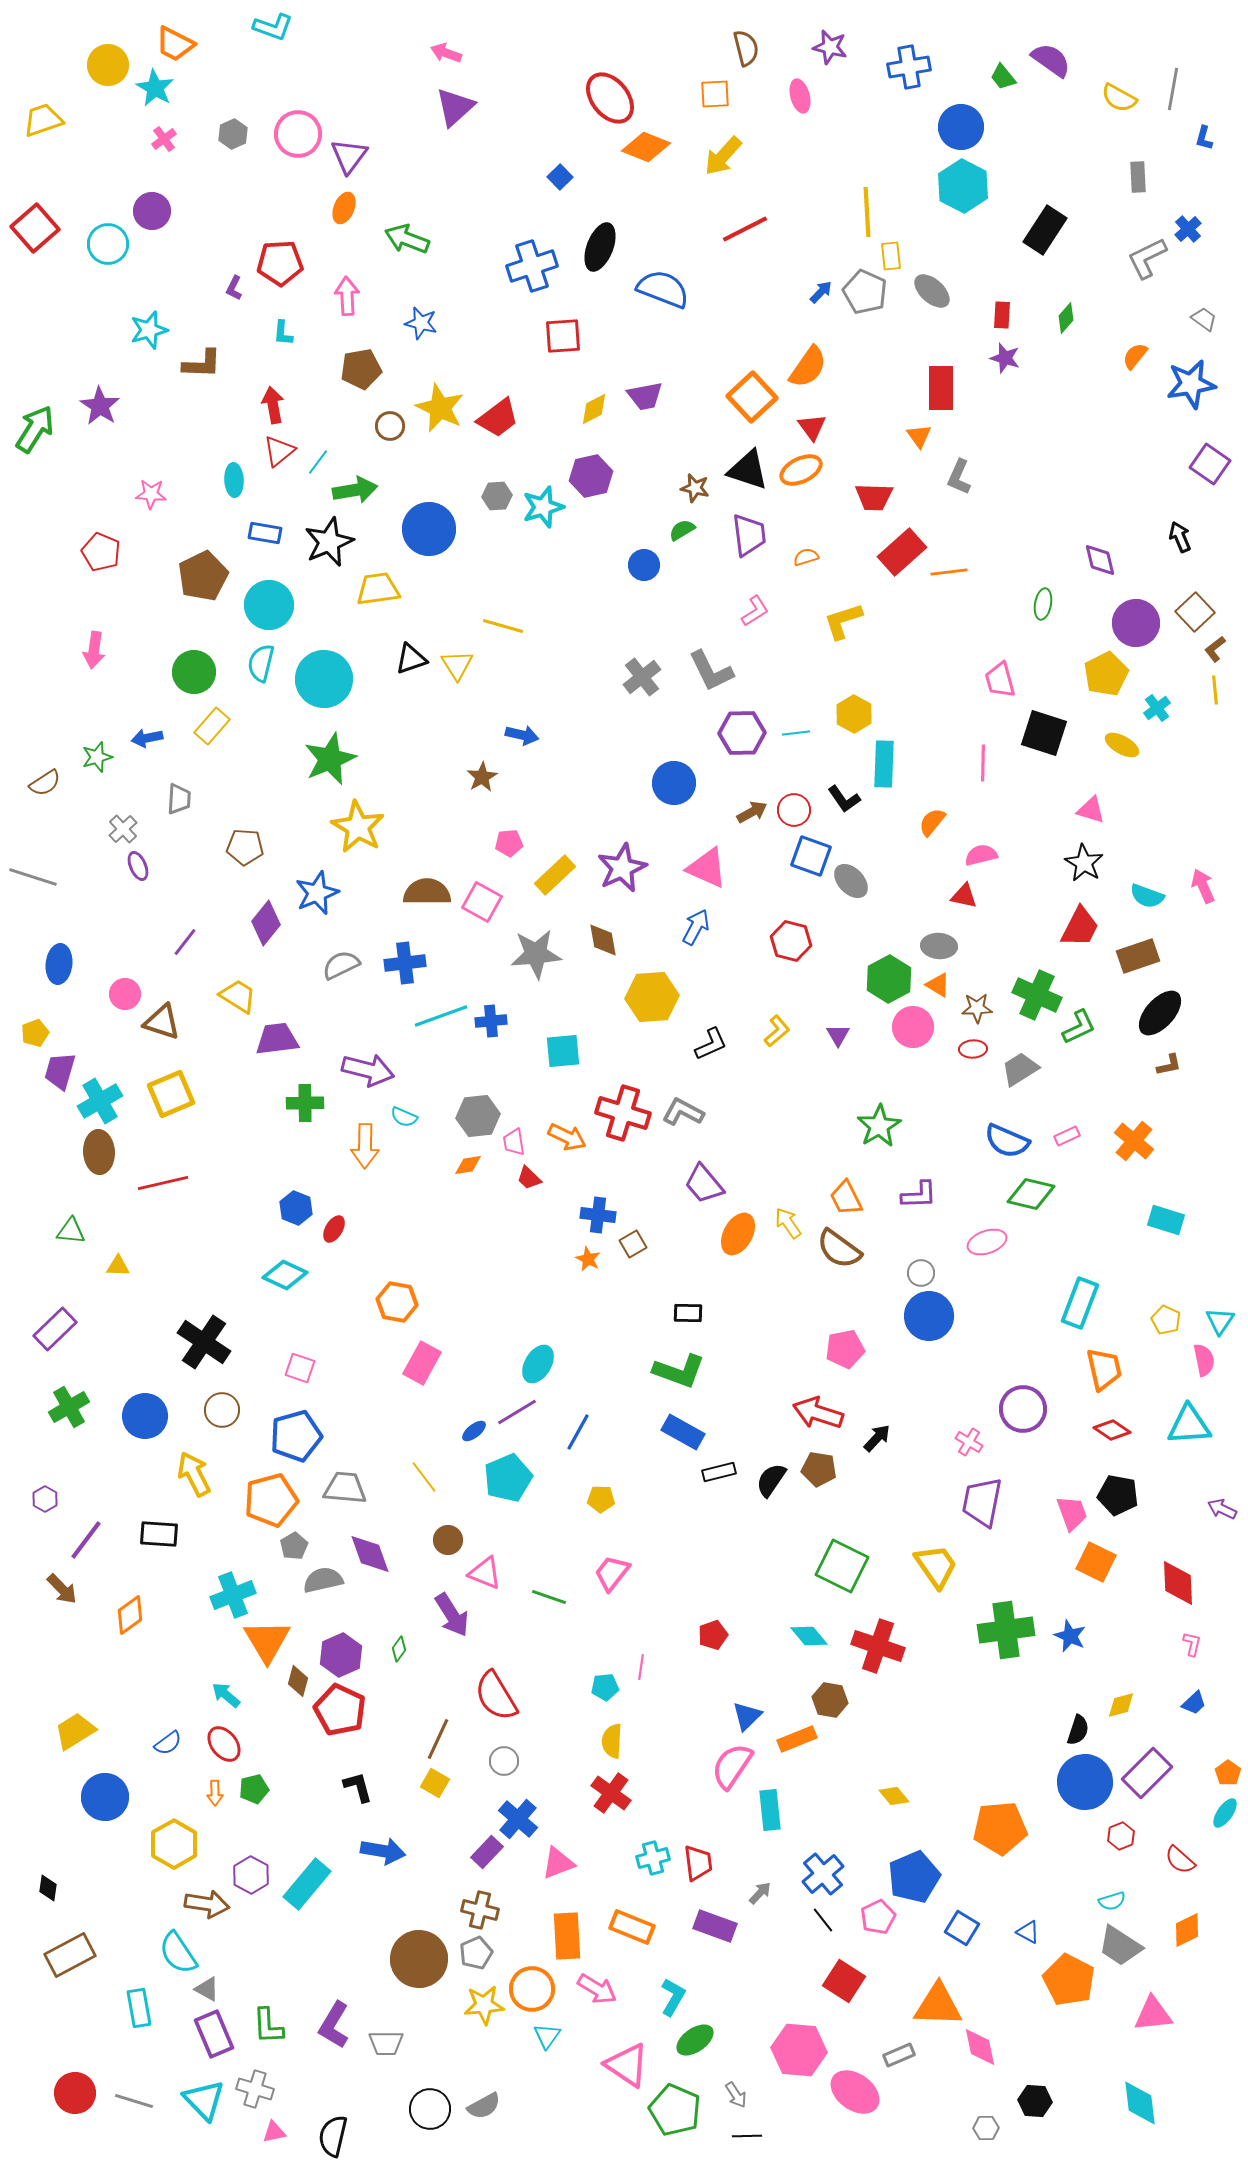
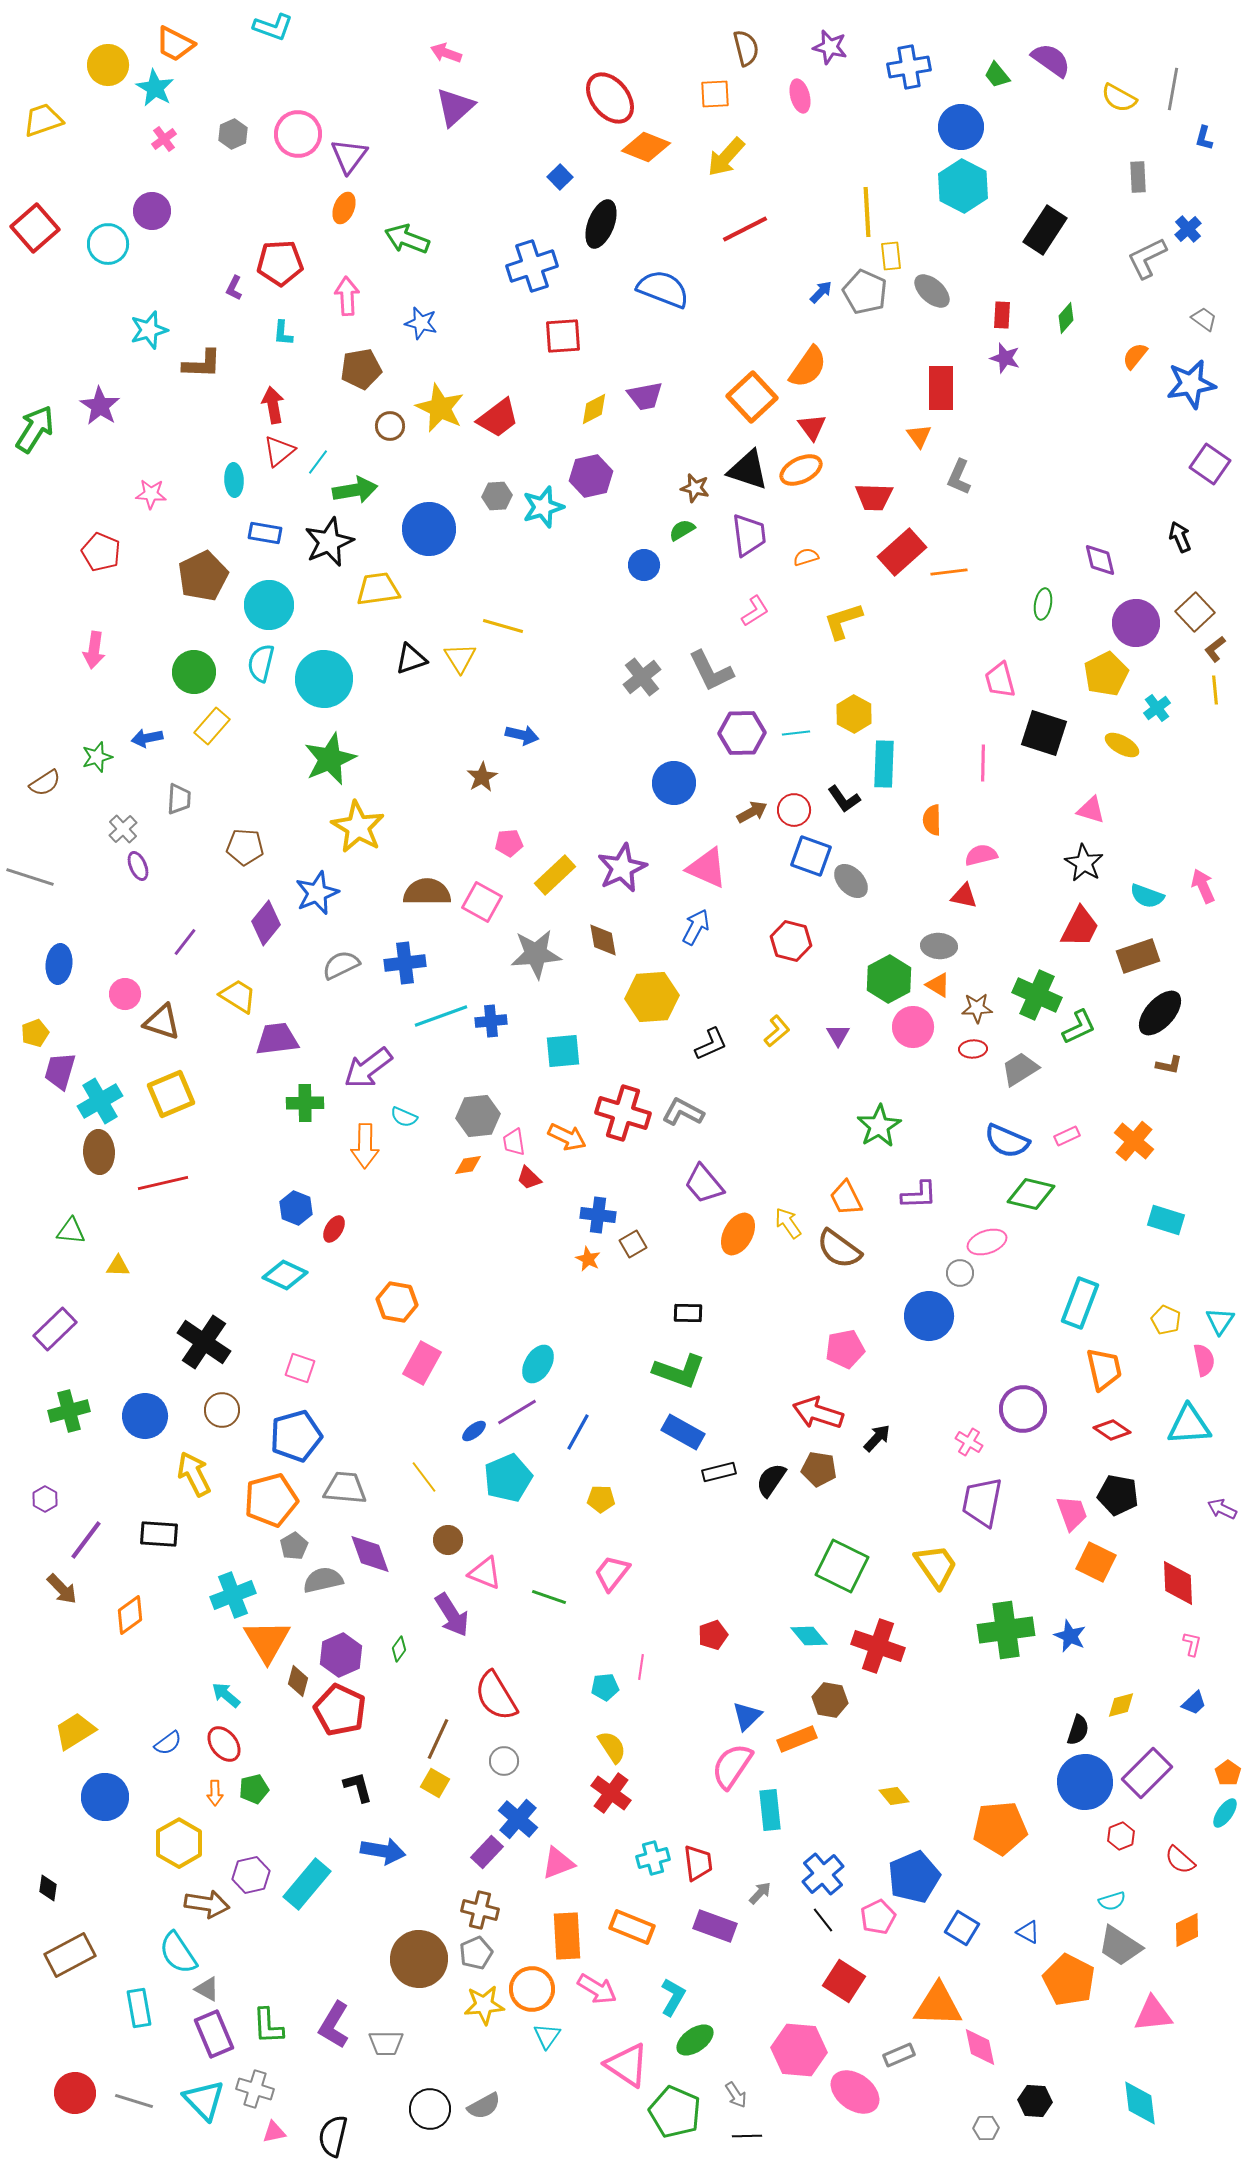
green trapezoid at (1003, 77): moved 6 px left, 2 px up
yellow arrow at (723, 156): moved 3 px right, 1 px down
black ellipse at (600, 247): moved 1 px right, 23 px up
yellow triangle at (457, 665): moved 3 px right, 7 px up
orange semicircle at (932, 822): moved 2 px up; rotated 40 degrees counterclockwise
gray line at (33, 877): moved 3 px left
brown L-shape at (1169, 1065): rotated 24 degrees clockwise
purple arrow at (368, 1070): moved 2 px up; rotated 129 degrees clockwise
gray circle at (921, 1273): moved 39 px right
green cross at (69, 1407): moved 4 px down; rotated 15 degrees clockwise
yellow semicircle at (612, 1741): moved 6 px down; rotated 144 degrees clockwise
yellow hexagon at (174, 1844): moved 5 px right, 1 px up
purple hexagon at (251, 1875): rotated 18 degrees clockwise
green pentagon at (675, 2110): moved 2 px down
